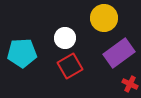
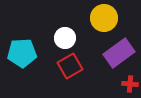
red cross: rotated 21 degrees counterclockwise
